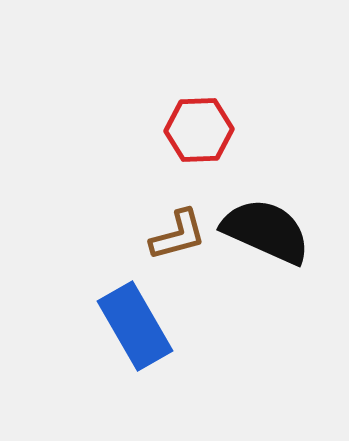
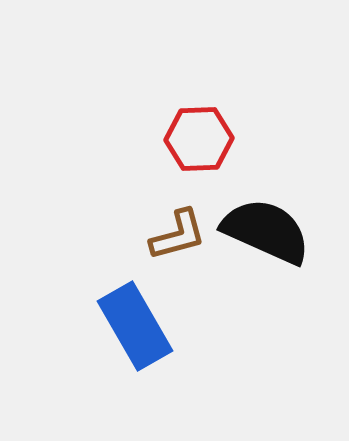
red hexagon: moved 9 px down
